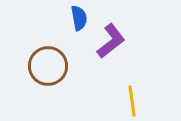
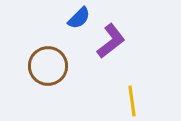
blue semicircle: rotated 55 degrees clockwise
